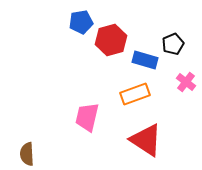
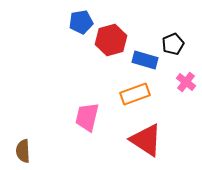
brown semicircle: moved 4 px left, 3 px up
